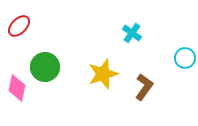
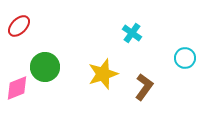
pink diamond: rotated 56 degrees clockwise
